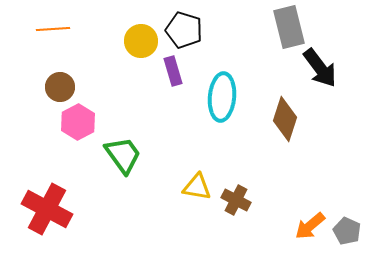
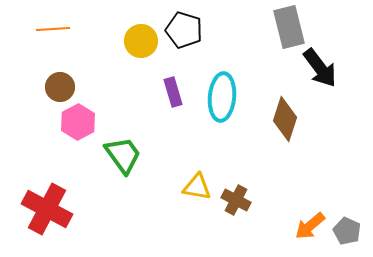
purple rectangle: moved 21 px down
